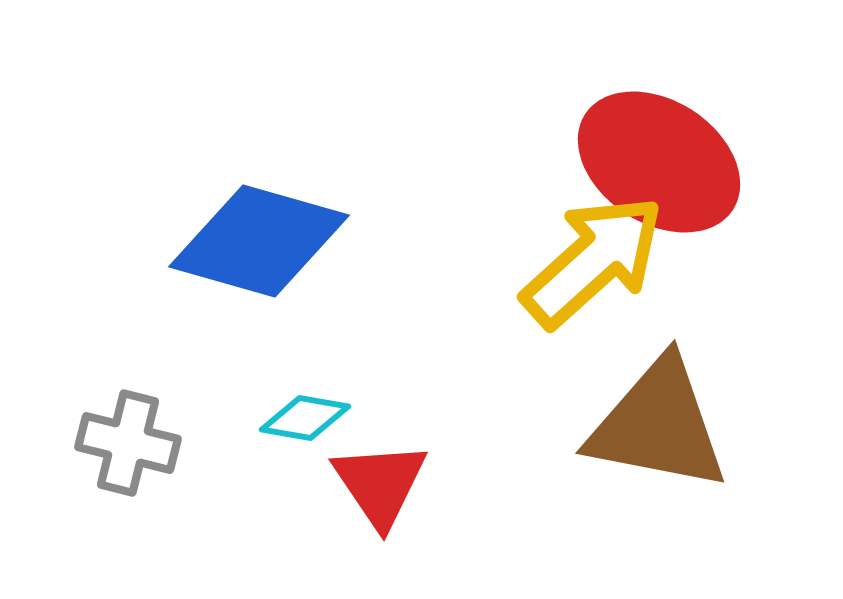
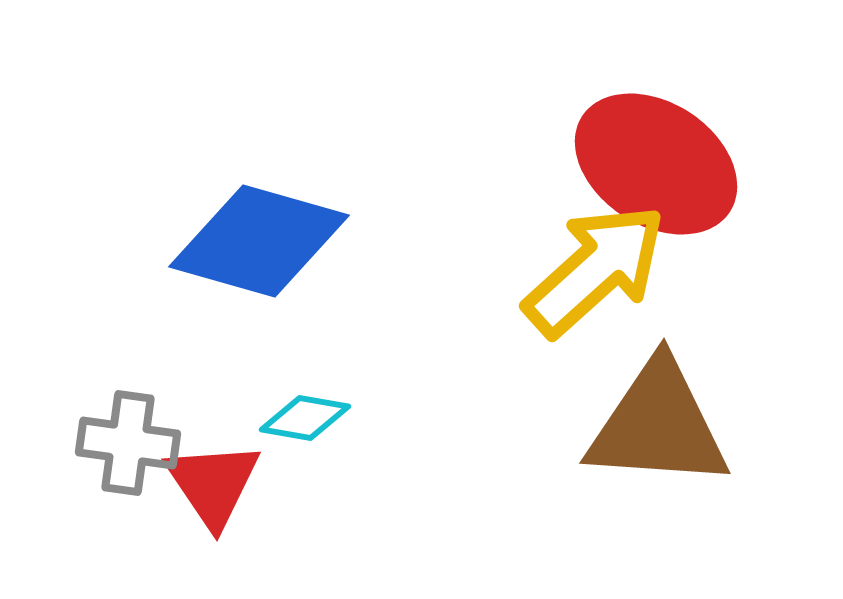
red ellipse: moved 3 px left, 2 px down
yellow arrow: moved 2 px right, 9 px down
brown triangle: rotated 7 degrees counterclockwise
gray cross: rotated 6 degrees counterclockwise
red triangle: moved 167 px left
